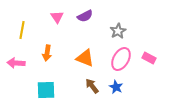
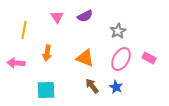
yellow line: moved 2 px right
